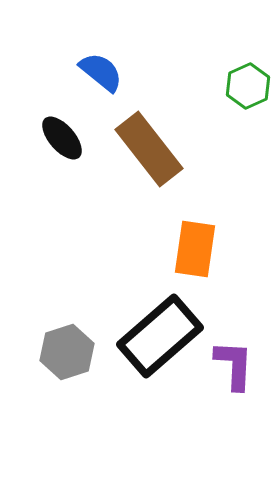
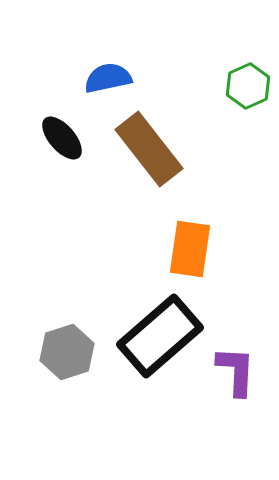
blue semicircle: moved 7 px right, 6 px down; rotated 51 degrees counterclockwise
orange rectangle: moved 5 px left
purple L-shape: moved 2 px right, 6 px down
